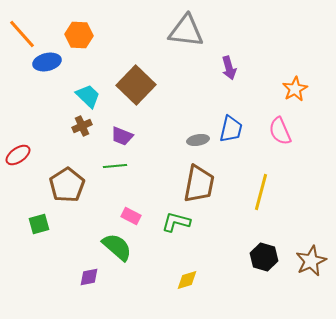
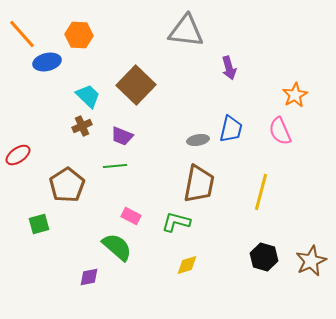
orange star: moved 6 px down
yellow diamond: moved 15 px up
